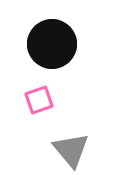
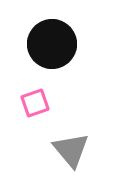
pink square: moved 4 px left, 3 px down
